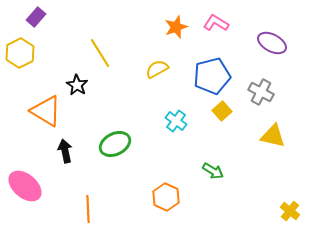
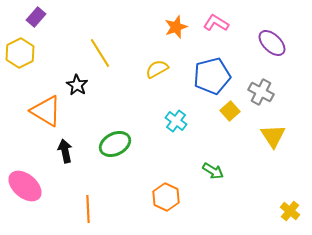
purple ellipse: rotated 16 degrees clockwise
yellow square: moved 8 px right
yellow triangle: rotated 44 degrees clockwise
